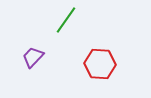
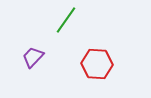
red hexagon: moved 3 px left
